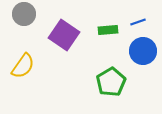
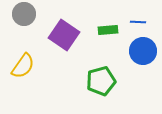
blue line: rotated 21 degrees clockwise
green pentagon: moved 10 px left, 1 px up; rotated 16 degrees clockwise
